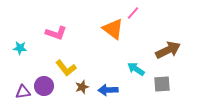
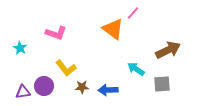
cyan star: rotated 24 degrees clockwise
brown star: rotated 16 degrees clockwise
